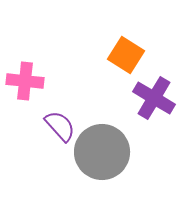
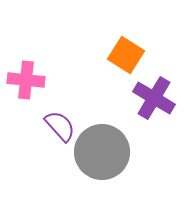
pink cross: moved 1 px right, 1 px up
